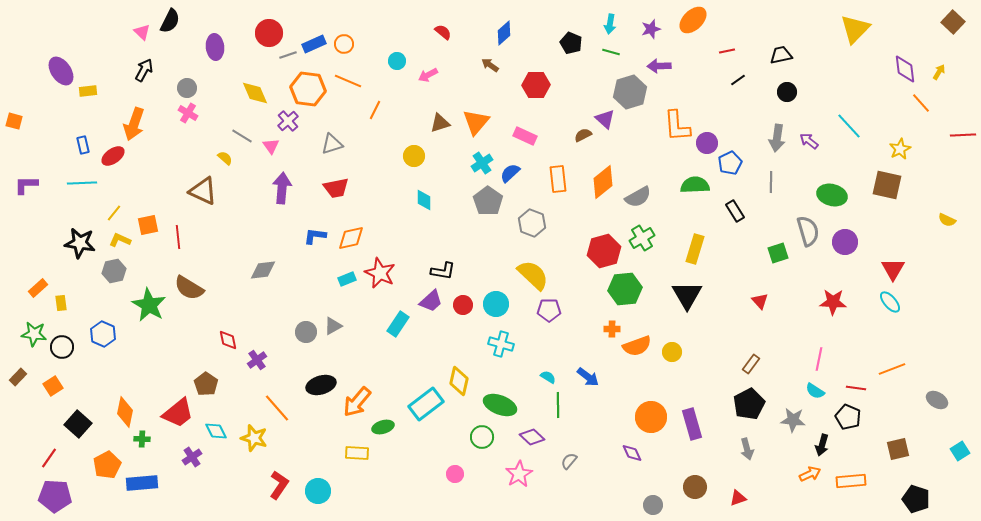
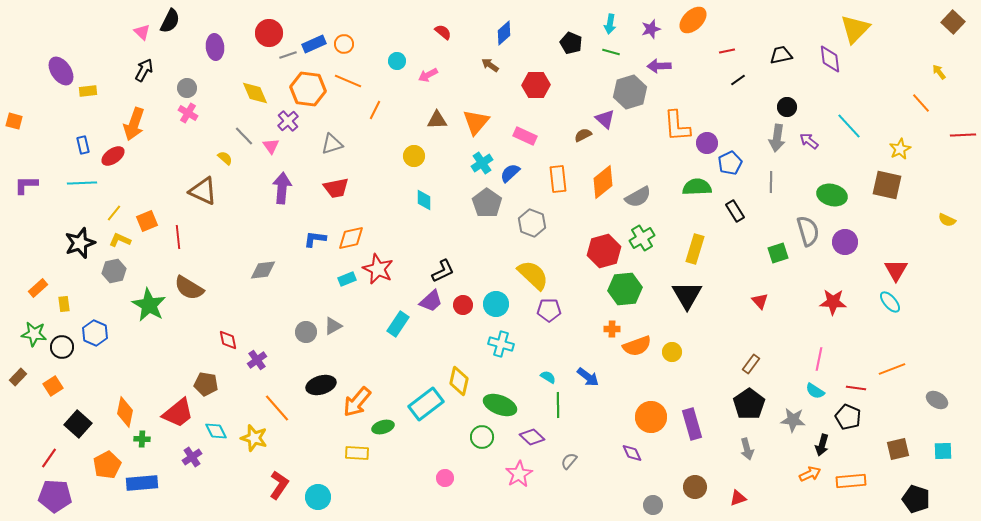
purple diamond at (905, 69): moved 75 px left, 10 px up
yellow arrow at (939, 72): rotated 70 degrees counterclockwise
black circle at (787, 92): moved 15 px down
brown triangle at (440, 123): moved 3 px left, 3 px up; rotated 15 degrees clockwise
gray line at (242, 136): moved 2 px right; rotated 15 degrees clockwise
green semicircle at (695, 185): moved 2 px right, 2 px down
gray pentagon at (488, 201): moved 1 px left, 2 px down
orange square at (148, 225): moved 1 px left, 4 px up; rotated 10 degrees counterclockwise
blue L-shape at (315, 236): moved 3 px down
black star at (80, 243): rotated 28 degrees counterclockwise
red triangle at (893, 269): moved 3 px right, 1 px down
black L-shape at (443, 271): rotated 35 degrees counterclockwise
red star at (380, 273): moved 2 px left, 4 px up
yellow rectangle at (61, 303): moved 3 px right, 1 px down
blue hexagon at (103, 334): moved 8 px left, 1 px up
brown pentagon at (206, 384): rotated 25 degrees counterclockwise
black pentagon at (749, 404): rotated 8 degrees counterclockwise
cyan square at (960, 451): moved 17 px left; rotated 30 degrees clockwise
pink circle at (455, 474): moved 10 px left, 4 px down
cyan circle at (318, 491): moved 6 px down
